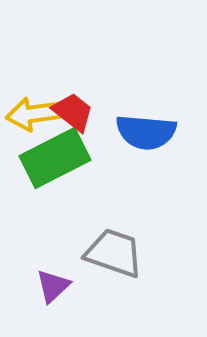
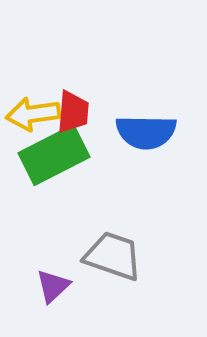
red trapezoid: rotated 57 degrees clockwise
blue semicircle: rotated 4 degrees counterclockwise
green rectangle: moved 1 px left, 3 px up
gray trapezoid: moved 1 px left, 3 px down
